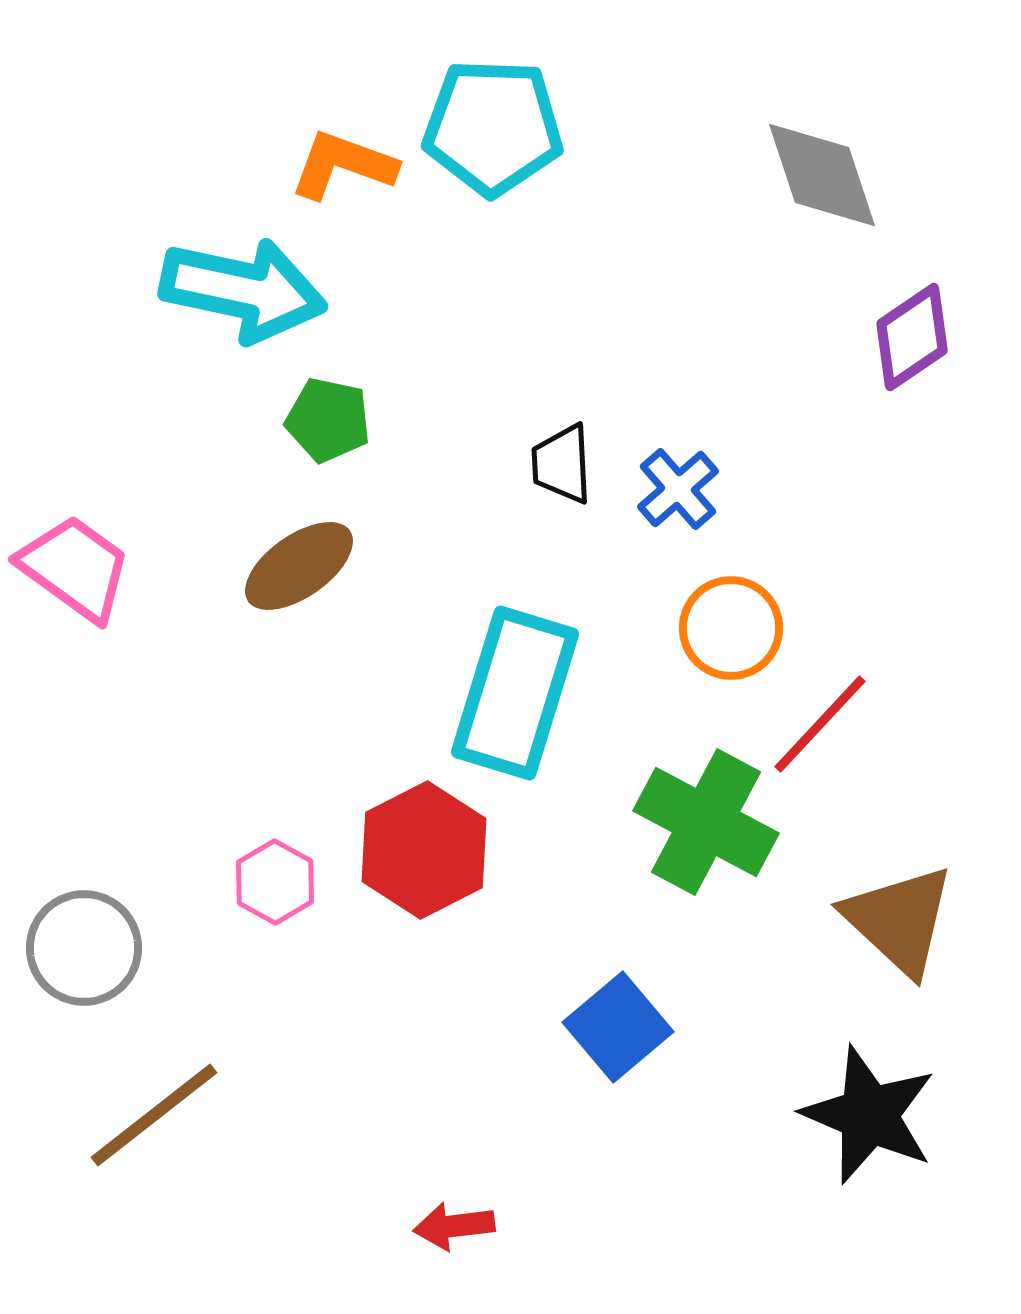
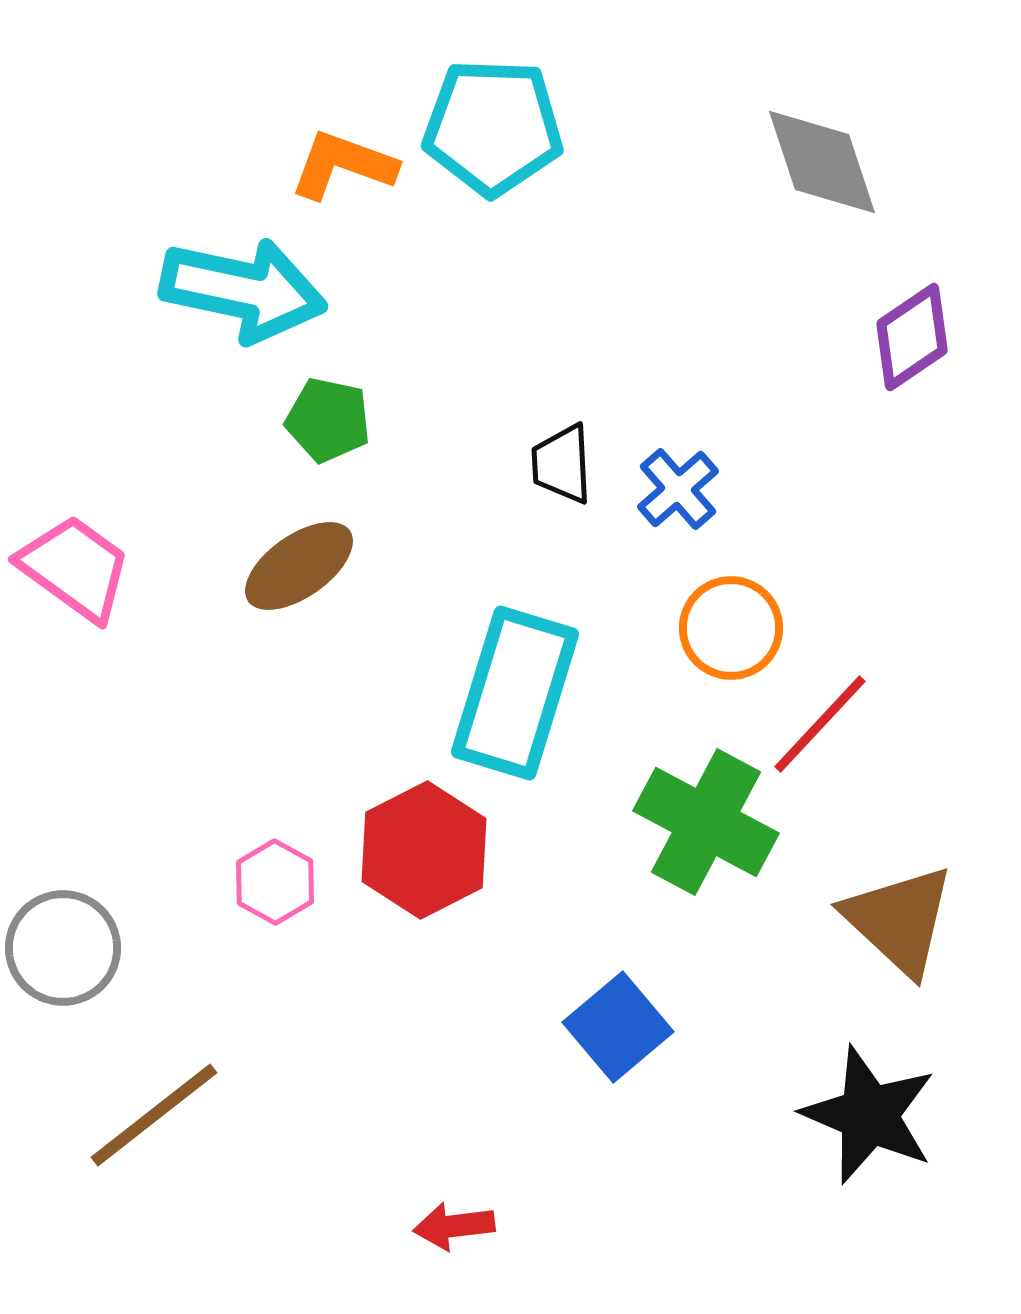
gray diamond: moved 13 px up
gray circle: moved 21 px left
